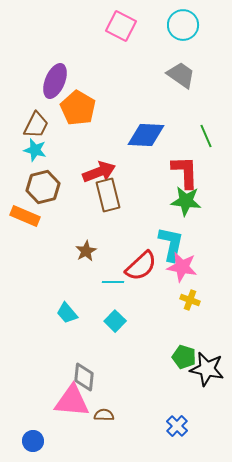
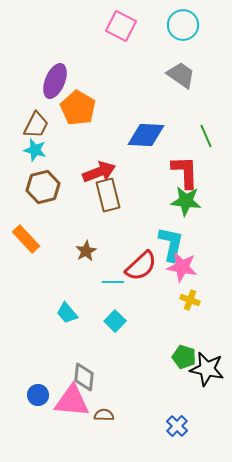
orange rectangle: moved 1 px right, 23 px down; rotated 24 degrees clockwise
blue circle: moved 5 px right, 46 px up
